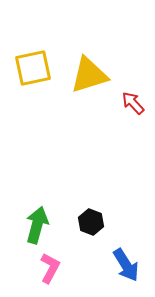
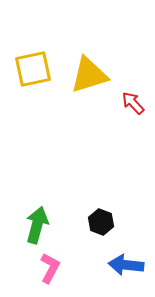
yellow square: moved 1 px down
black hexagon: moved 10 px right
blue arrow: rotated 128 degrees clockwise
